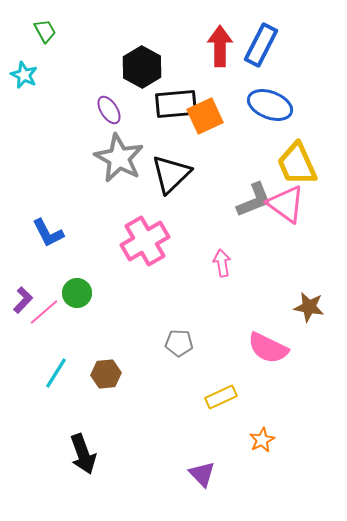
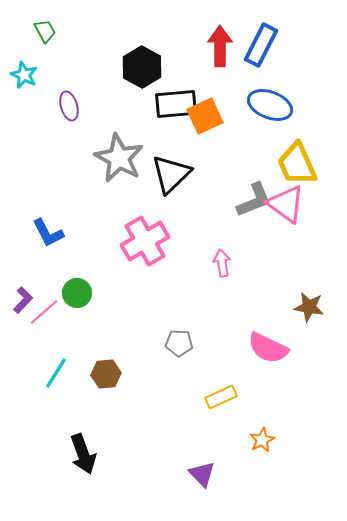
purple ellipse: moved 40 px left, 4 px up; rotated 16 degrees clockwise
